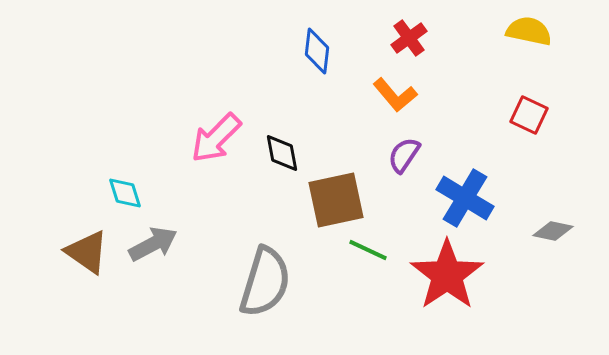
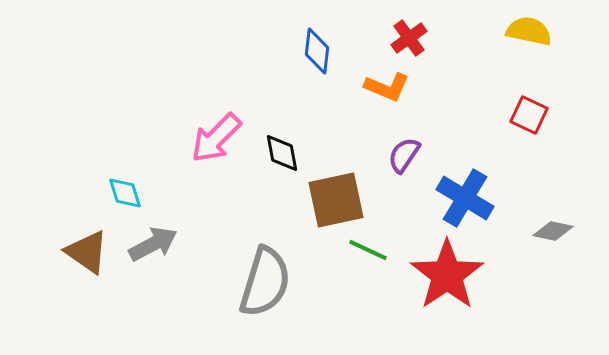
orange L-shape: moved 8 px left, 8 px up; rotated 27 degrees counterclockwise
